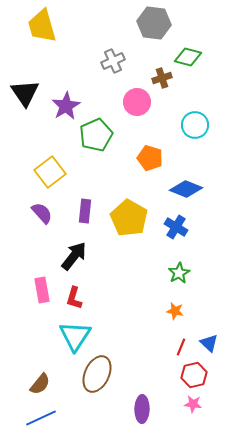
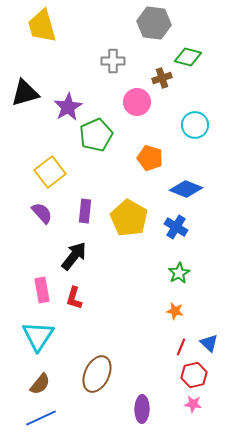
gray cross: rotated 25 degrees clockwise
black triangle: rotated 48 degrees clockwise
purple star: moved 2 px right, 1 px down
cyan triangle: moved 37 px left
